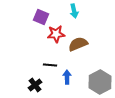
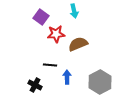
purple square: rotated 14 degrees clockwise
black cross: rotated 24 degrees counterclockwise
